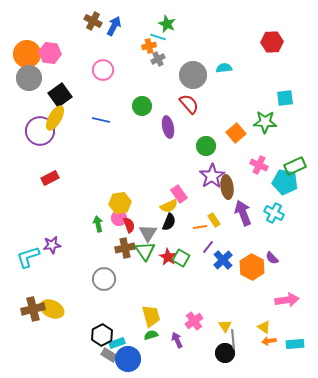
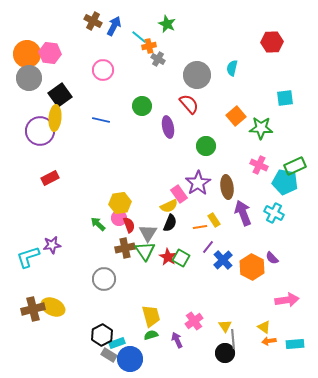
cyan line at (158, 37): moved 19 px left; rotated 21 degrees clockwise
gray cross at (158, 59): rotated 32 degrees counterclockwise
cyan semicircle at (224, 68): moved 8 px right; rotated 70 degrees counterclockwise
gray circle at (193, 75): moved 4 px right
yellow ellipse at (55, 118): rotated 25 degrees counterclockwise
green star at (265, 122): moved 4 px left, 6 px down
orange square at (236, 133): moved 17 px up
purple star at (212, 176): moved 14 px left, 7 px down
black semicircle at (169, 222): moved 1 px right, 1 px down
green arrow at (98, 224): rotated 35 degrees counterclockwise
yellow ellipse at (52, 309): moved 1 px right, 2 px up
blue circle at (128, 359): moved 2 px right
